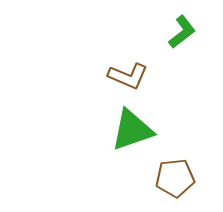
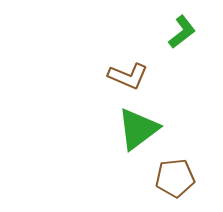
green triangle: moved 6 px right, 1 px up; rotated 18 degrees counterclockwise
